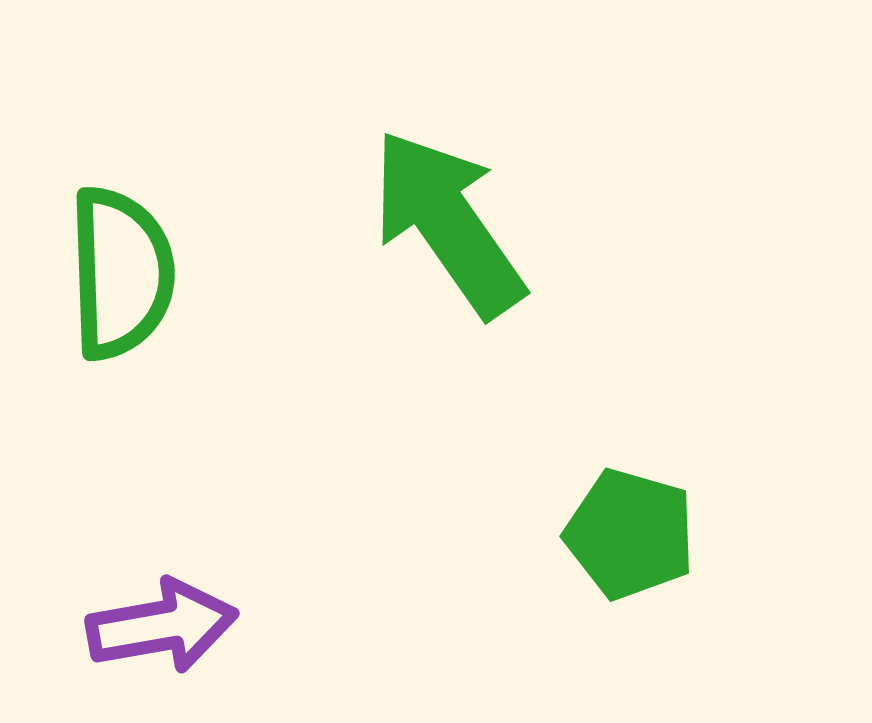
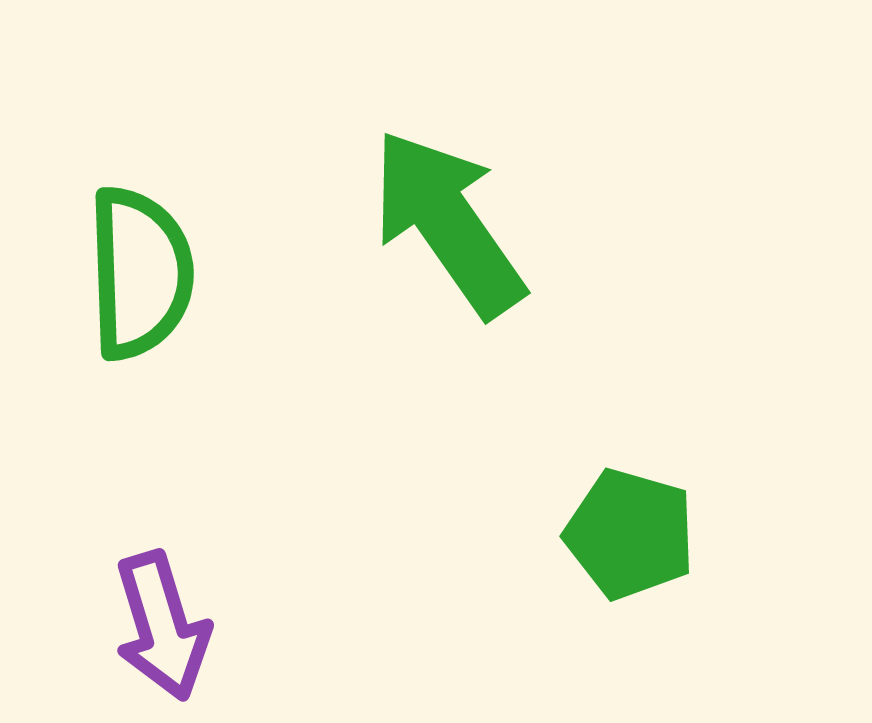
green semicircle: moved 19 px right
purple arrow: rotated 83 degrees clockwise
